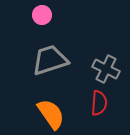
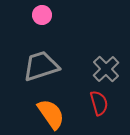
gray trapezoid: moved 9 px left, 6 px down
gray cross: rotated 20 degrees clockwise
red semicircle: rotated 20 degrees counterclockwise
